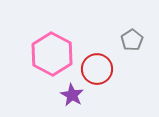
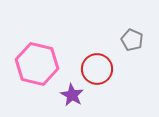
gray pentagon: rotated 15 degrees counterclockwise
pink hexagon: moved 15 px left, 10 px down; rotated 15 degrees counterclockwise
